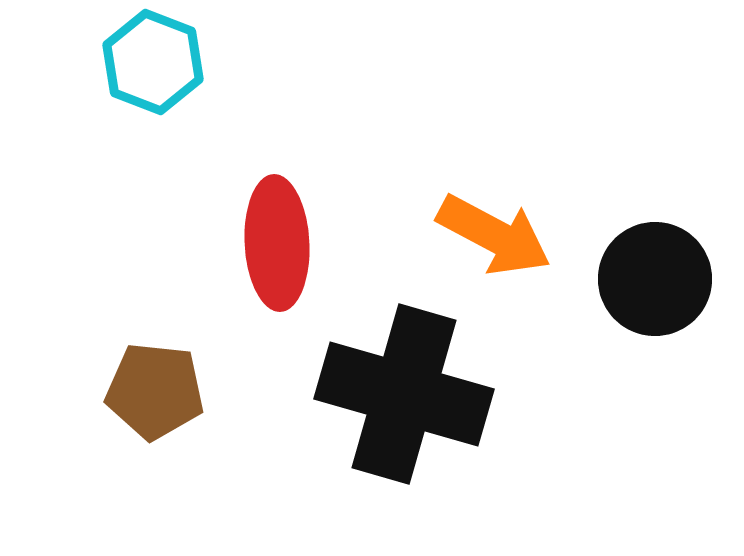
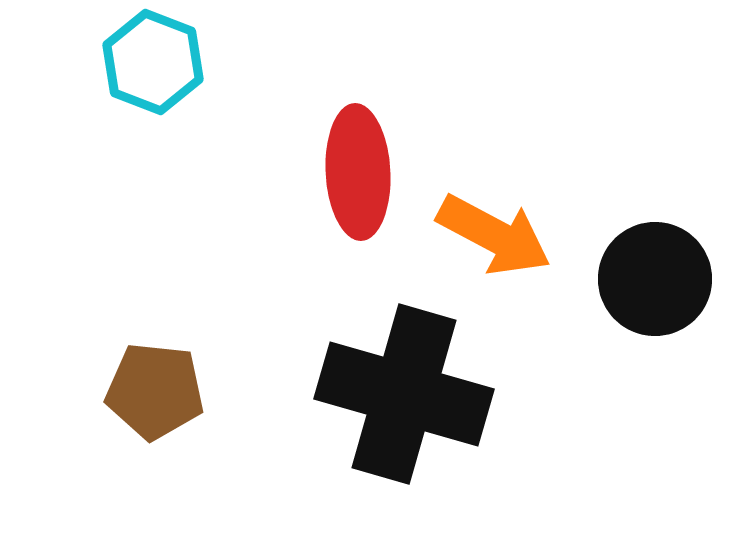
red ellipse: moved 81 px right, 71 px up
